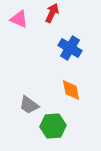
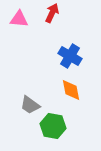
pink triangle: rotated 18 degrees counterclockwise
blue cross: moved 8 px down
gray trapezoid: moved 1 px right
green hexagon: rotated 15 degrees clockwise
